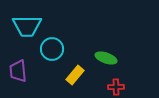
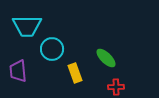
green ellipse: rotated 25 degrees clockwise
yellow rectangle: moved 2 px up; rotated 60 degrees counterclockwise
